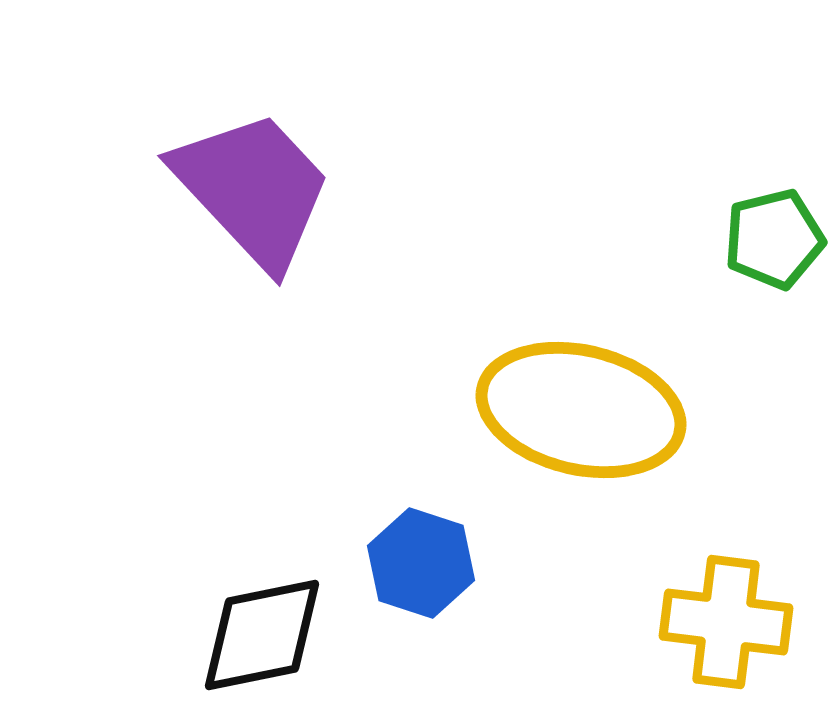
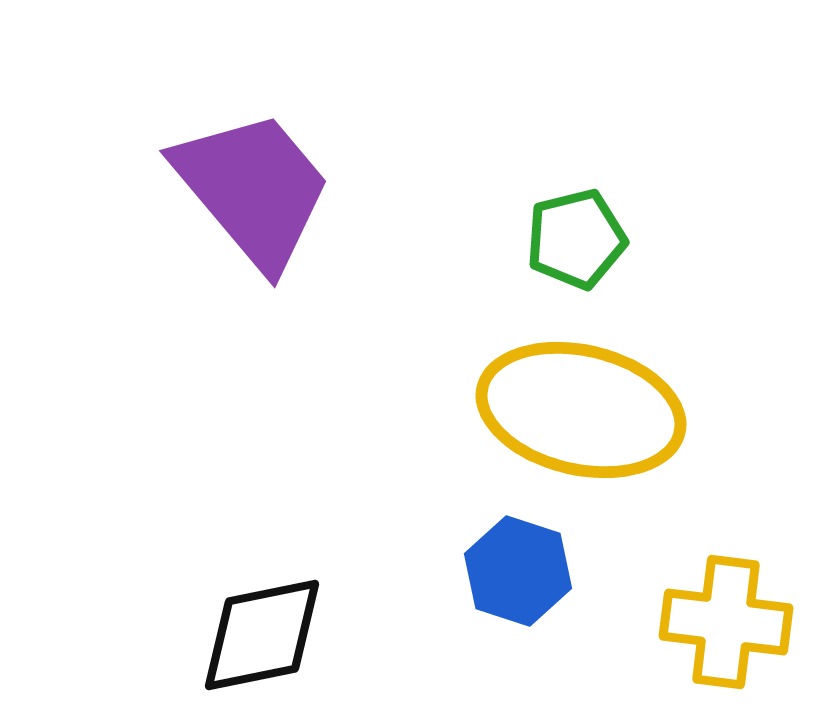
purple trapezoid: rotated 3 degrees clockwise
green pentagon: moved 198 px left
blue hexagon: moved 97 px right, 8 px down
